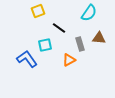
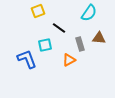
blue L-shape: rotated 15 degrees clockwise
